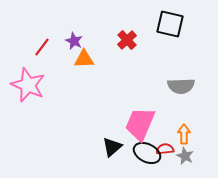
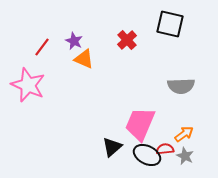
orange triangle: rotated 25 degrees clockwise
orange arrow: rotated 54 degrees clockwise
black ellipse: moved 2 px down
